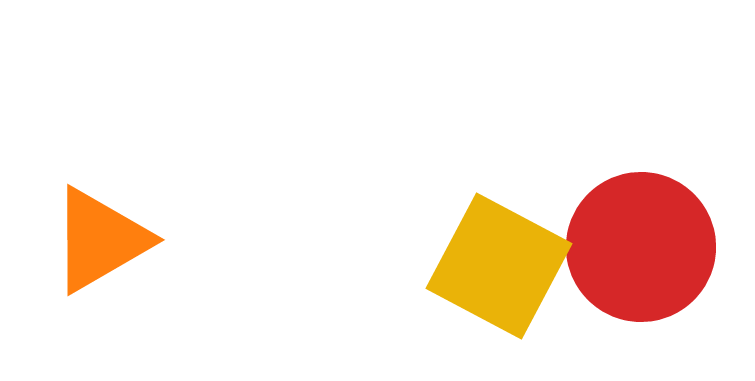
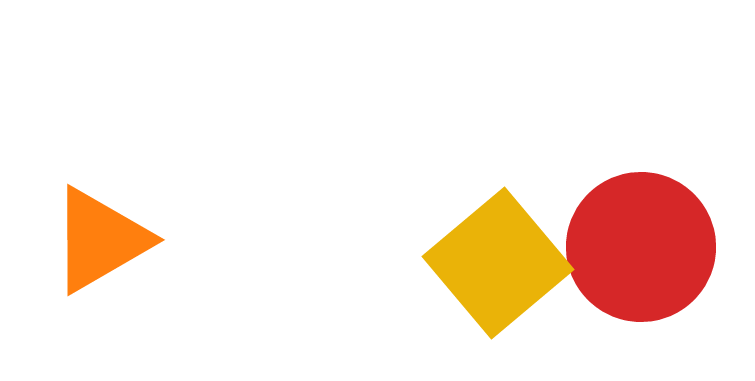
yellow square: moved 1 px left, 3 px up; rotated 22 degrees clockwise
